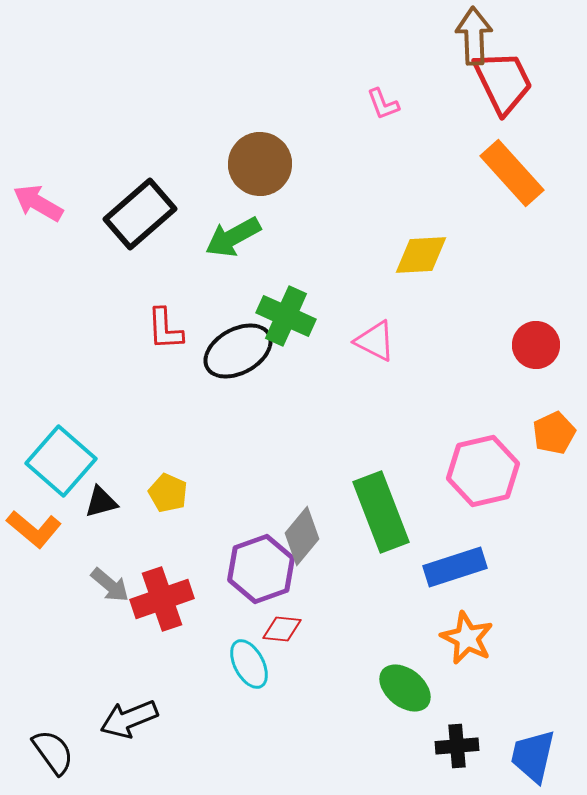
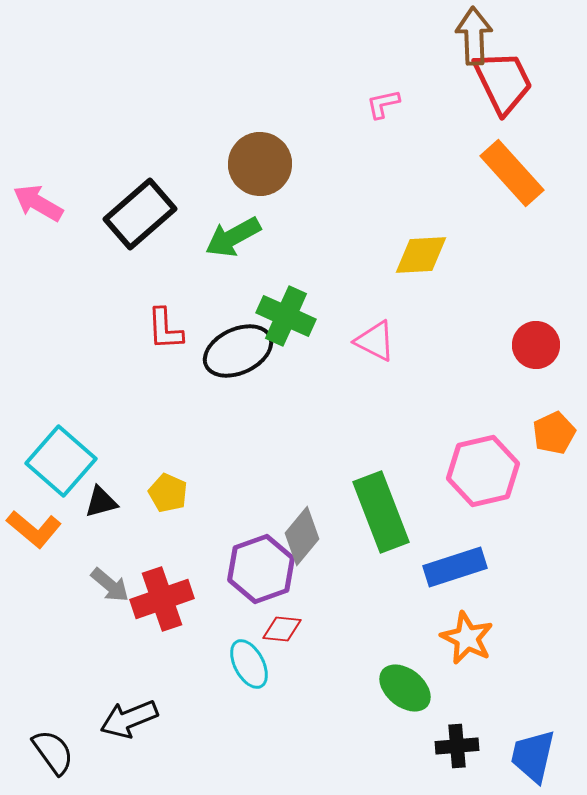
pink L-shape: rotated 99 degrees clockwise
black ellipse: rotated 4 degrees clockwise
